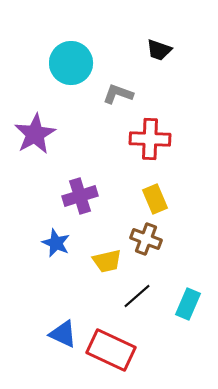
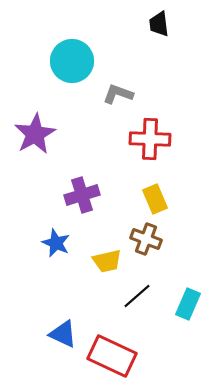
black trapezoid: moved 26 px up; rotated 64 degrees clockwise
cyan circle: moved 1 px right, 2 px up
purple cross: moved 2 px right, 1 px up
red rectangle: moved 1 px right, 6 px down
